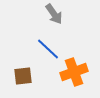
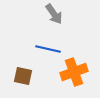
blue line: rotated 30 degrees counterclockwise
brown square: rotated 18 degrees clockwise
